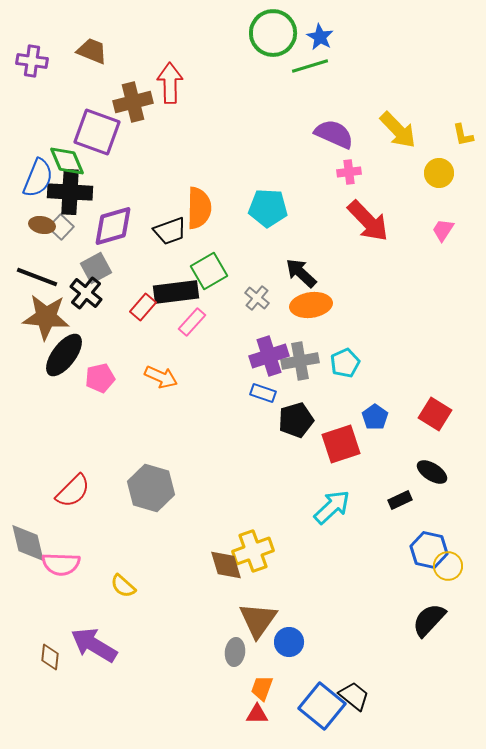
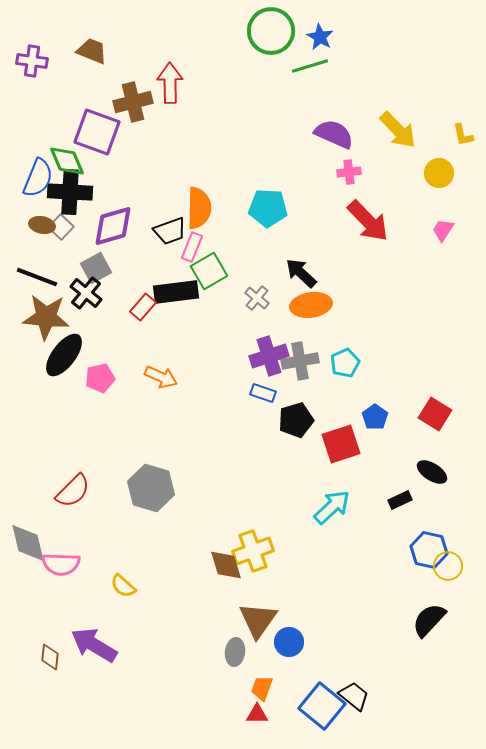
green circle at (273, 33): moved 2 px left, 2 px up
pink rectangle at (192, 322): moved 75 px up; rotated 20 degrees counterclockwise
